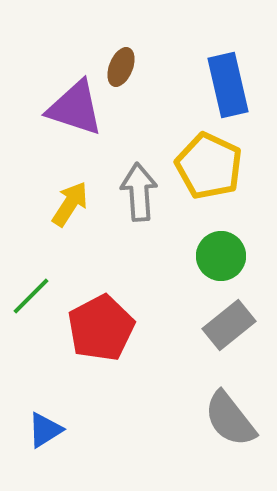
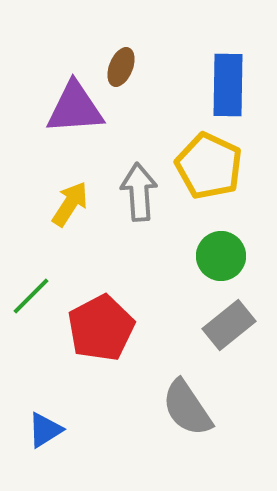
blue rectangle: rotated 14 degrees clockwise
purple triangle: rotated 22 degrees counterclockwise
gray semicircle: moved 43 px left, 11 px up; rotated 4 degrees clockwise
